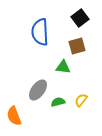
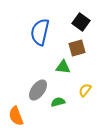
black square: moved 1 px right, 4 px down; rotated 18 degrees counterclockwise
blue semicircle: rotated 16 degrees clockwise
brown square: moved 2 px down
yellow semicircle: moved 4 px right, 10 px up
orange semicircle: moved 2 px right
